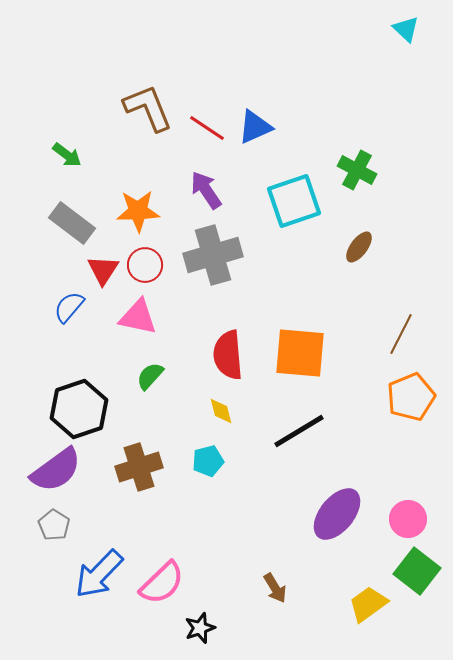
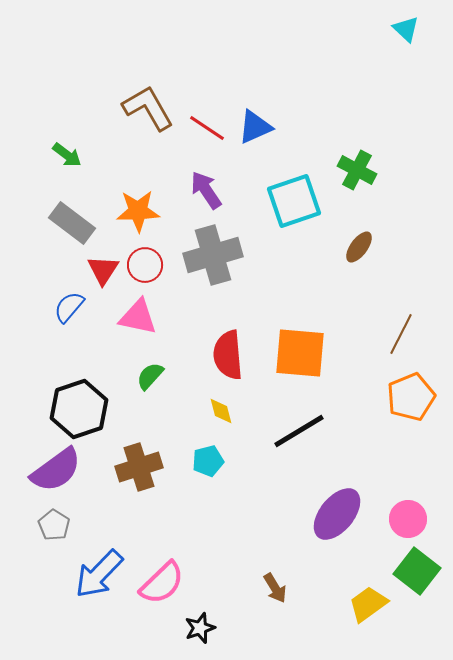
brown L-shape: rotated 8 degrees counterclockwise
